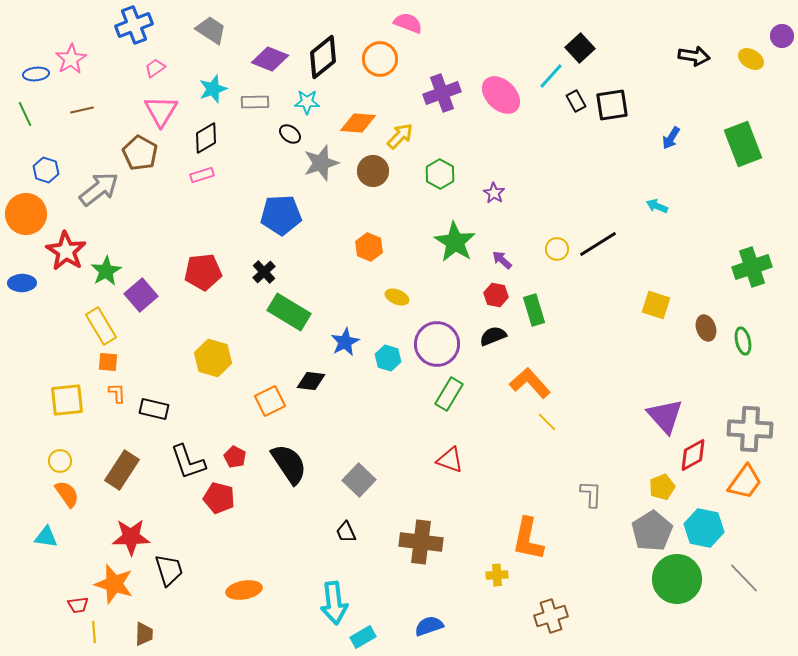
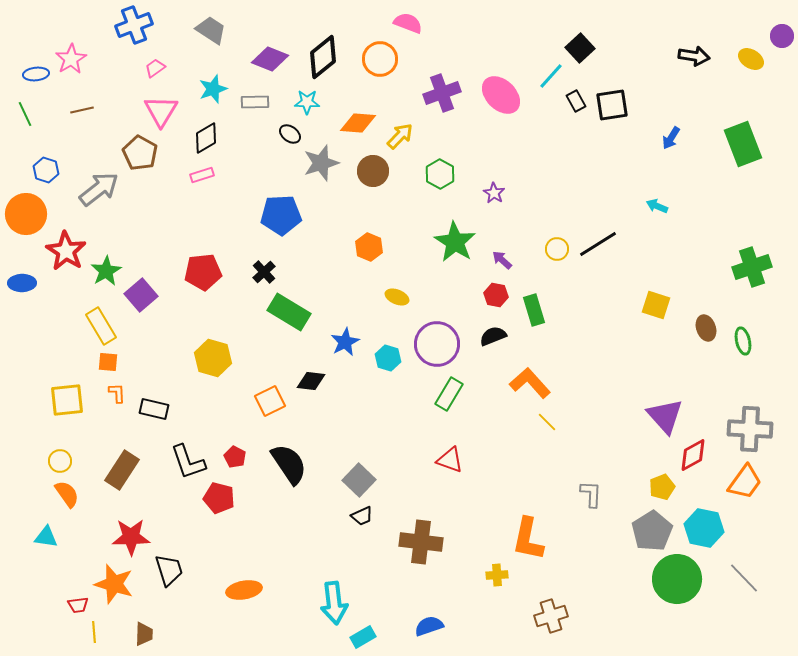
black trapezoid at (346, 532): moved 16 px right, 16 px up; rotated 90 degrees counterclockwise
